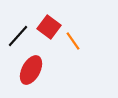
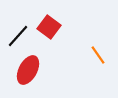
orange line: moved 25 px right, 14 px down
red ellipse: moved 3 px left
